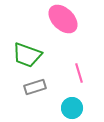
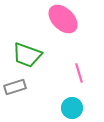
gray rectangle: moved 20 px left
